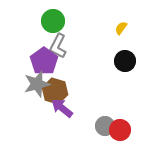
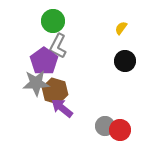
gray star: moved 1 px left, 1 px up; rotated 12 degrees clockwise
